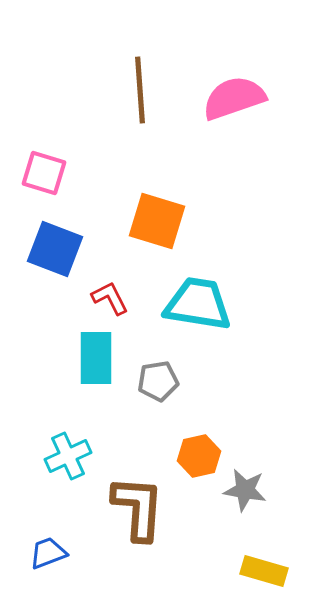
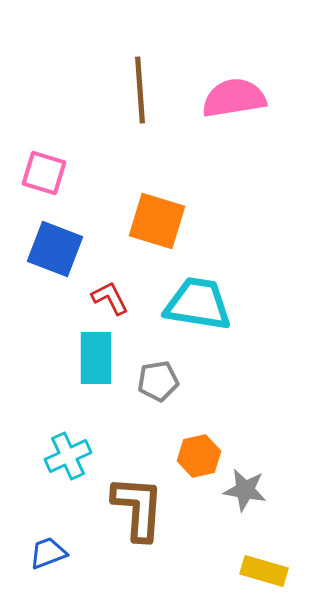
pink semicircle: rotated 10 degrees clockwise
